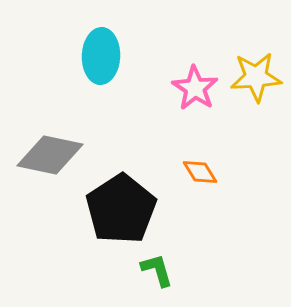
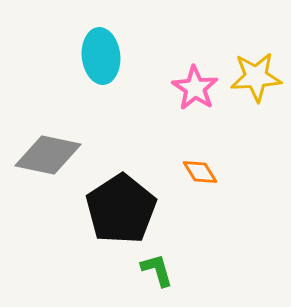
cyan ellipse: rotated 8 degrees counterclockwise
gray diamond: moved 2 px left
